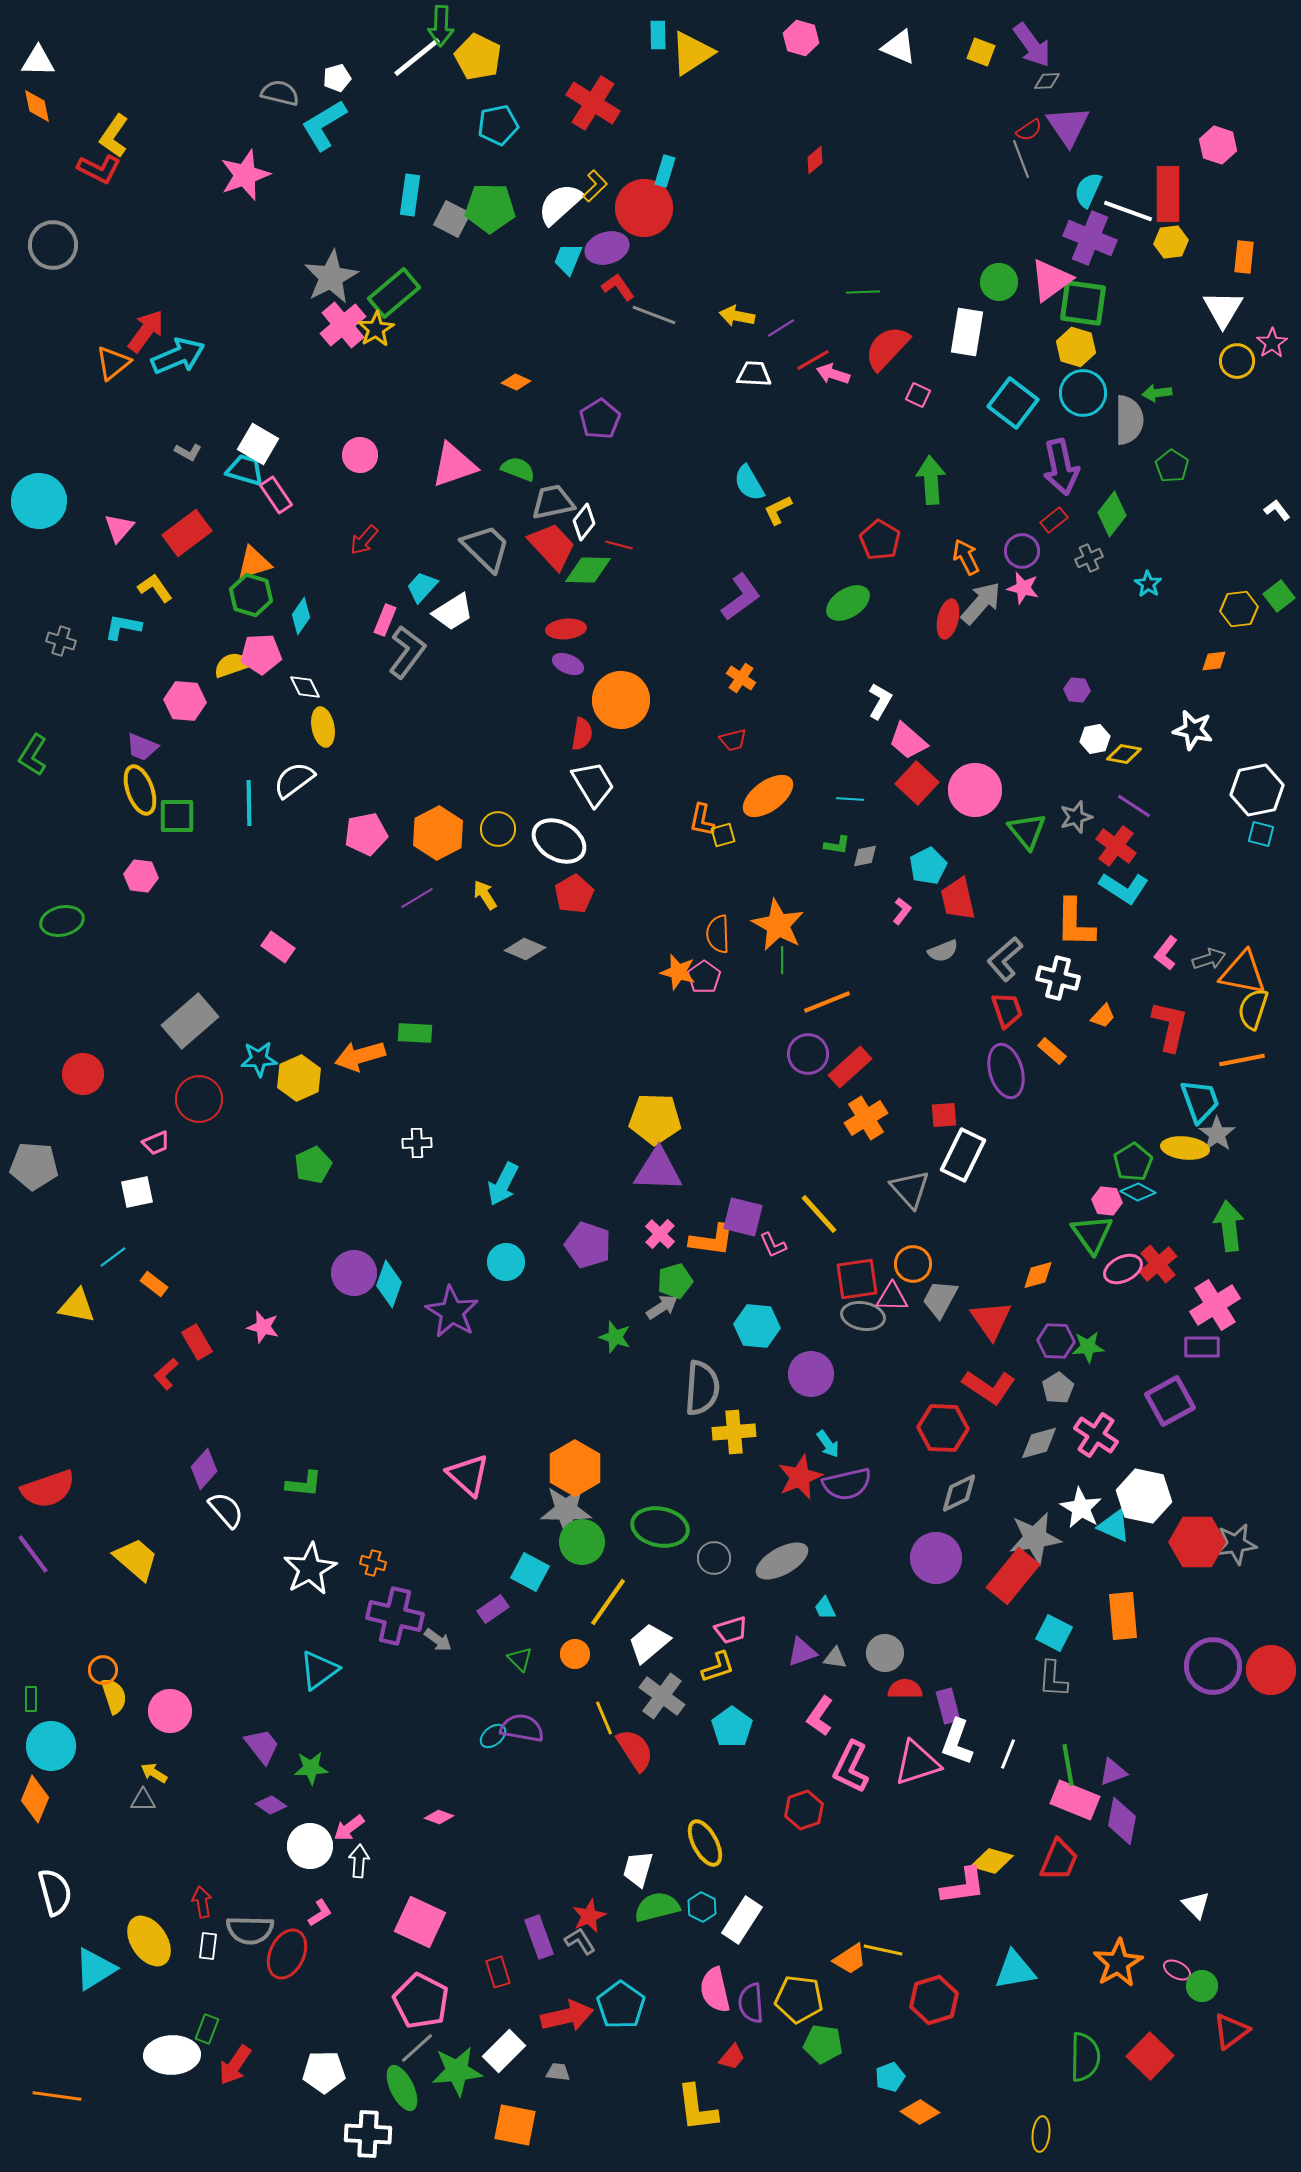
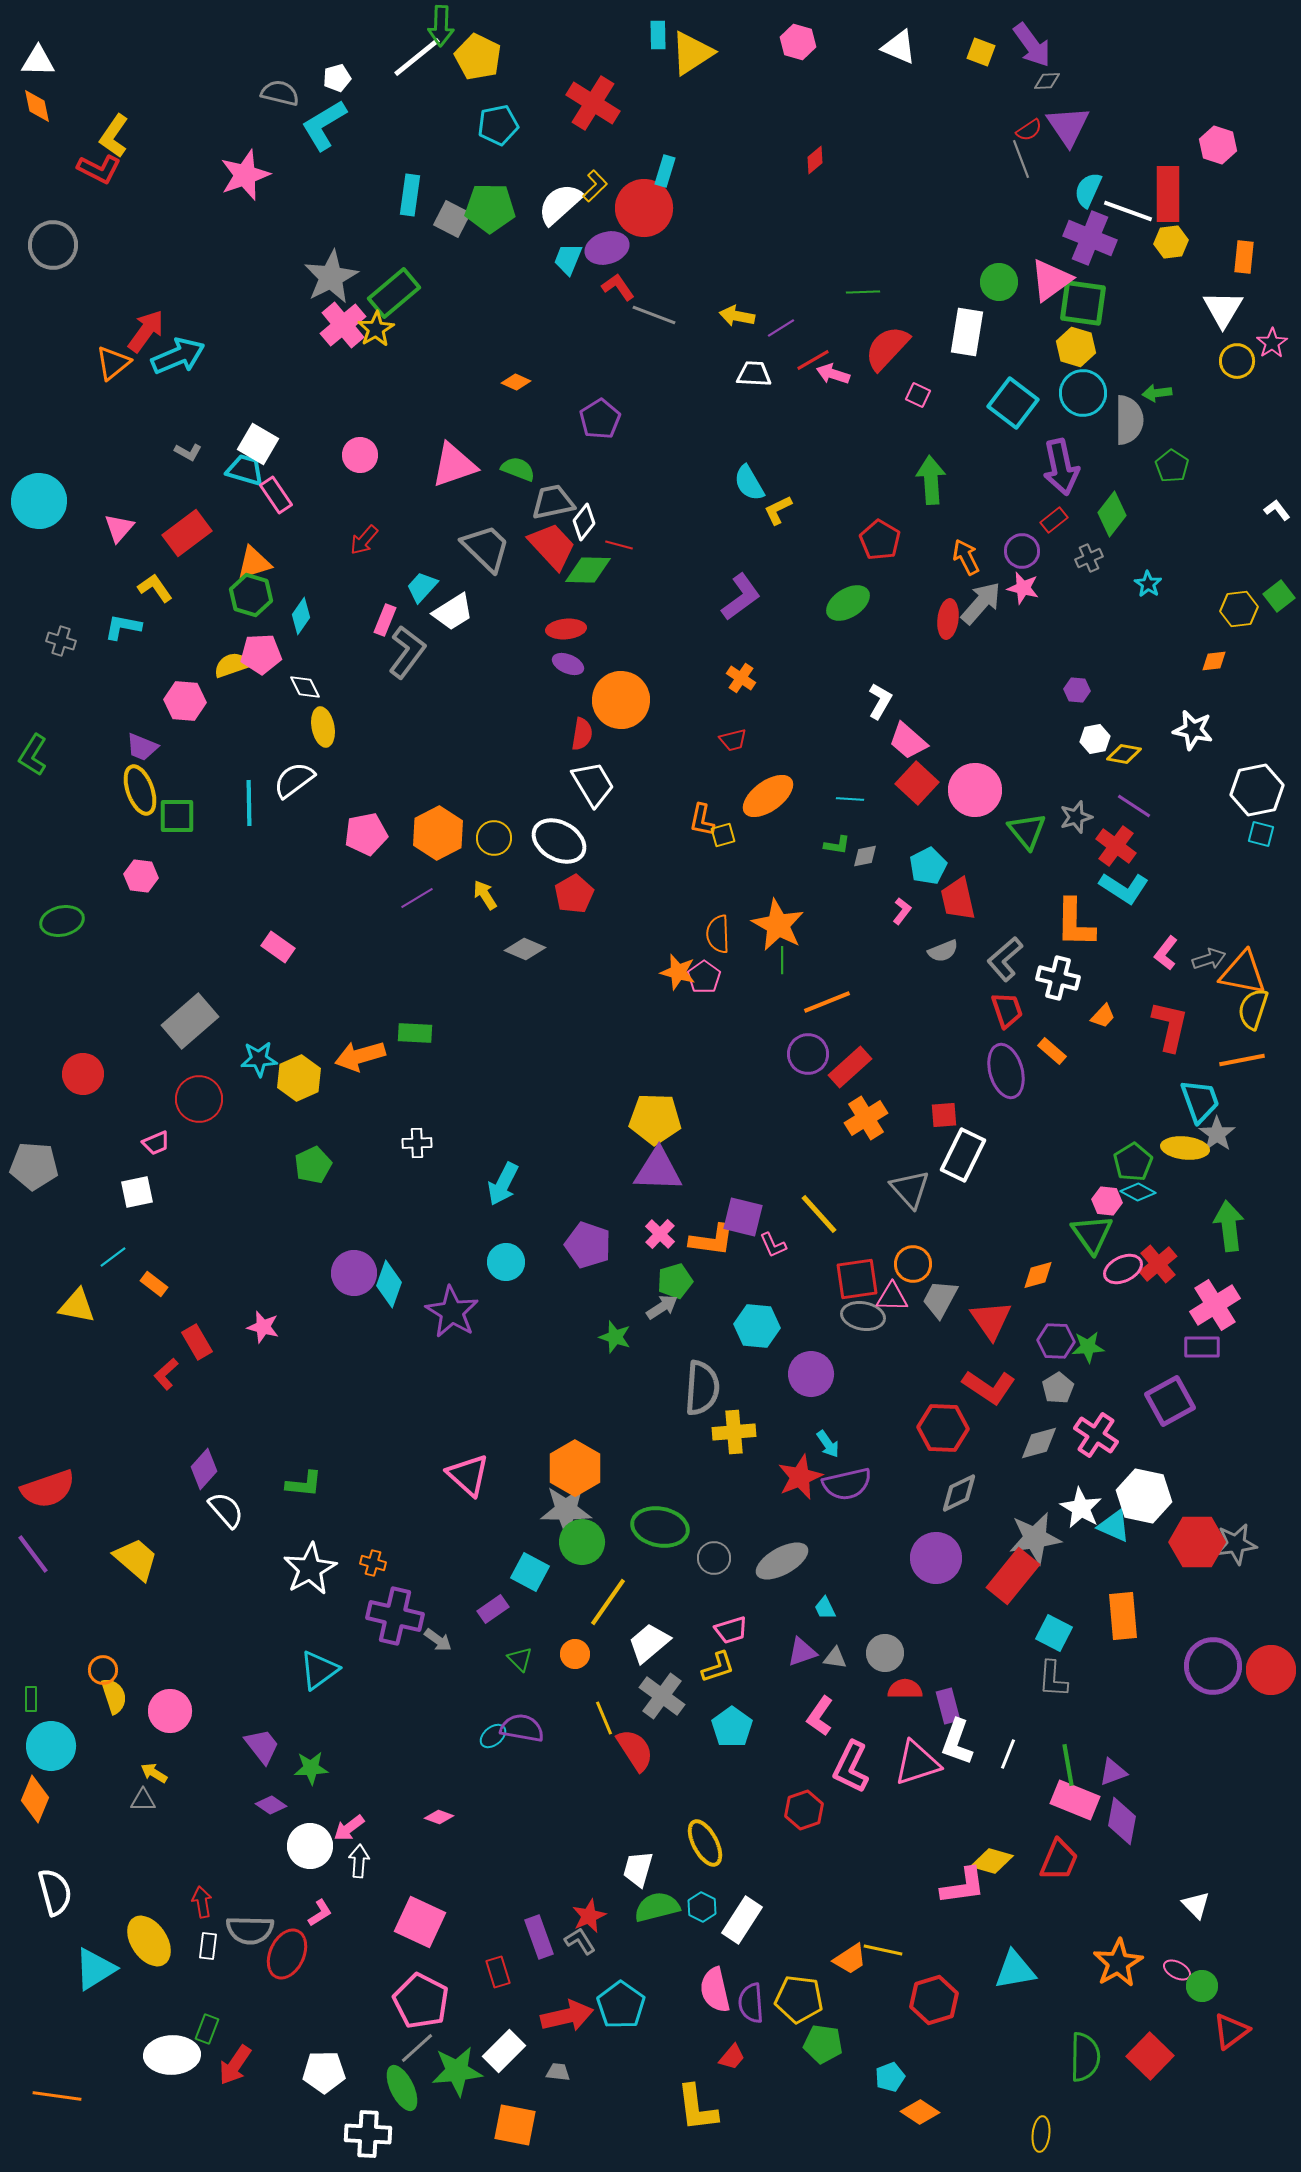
pink hexagon at (801, 38): moved 3 px left, 4 px down
red ellipse at (948, 619): rotated 6 degrees counterclockwise
yellow circle at (498, 829): moved 4 px left, 9 px down
